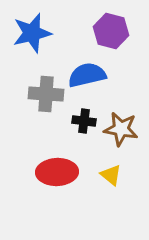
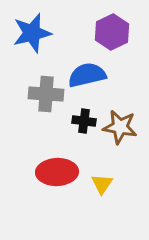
purple hexagon: moved 1 px right, 1 px down; rotated 20 degrees clockwise
brown star: moved 1 px left, 2 px up
yellow triangle: moved 9 px left, 9 px down; rotated 25 degrees clockwise
